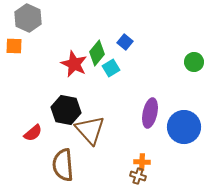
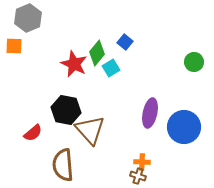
gray hexagon: rotated 12 degrees clockwise
